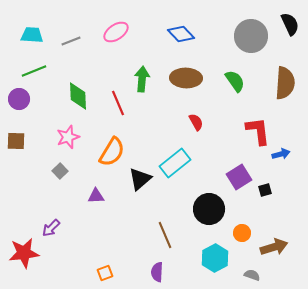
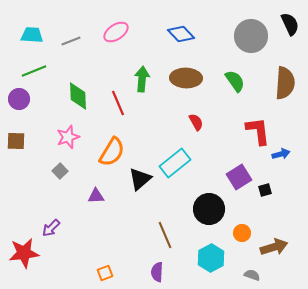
cyan hexagon: moved 4 px left
